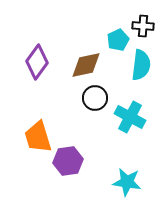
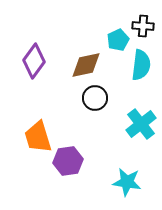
purple diamond: moved 3 px left, 1 px up
cyan cross: moved 11 px right, 7 px down; rotated 24 degrees clockwise
